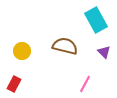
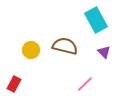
yellow circle: moved 9 px right, 1 px up
pink line: rotated 18 degrees clockwise
